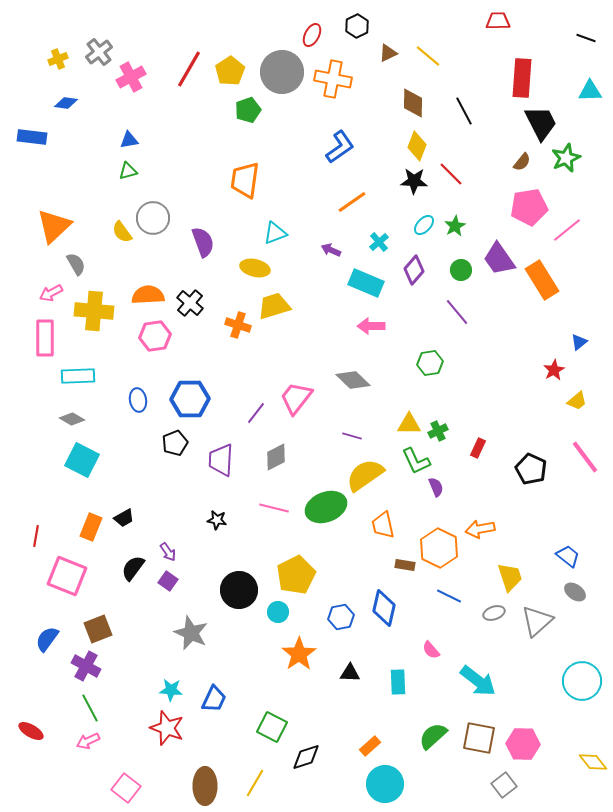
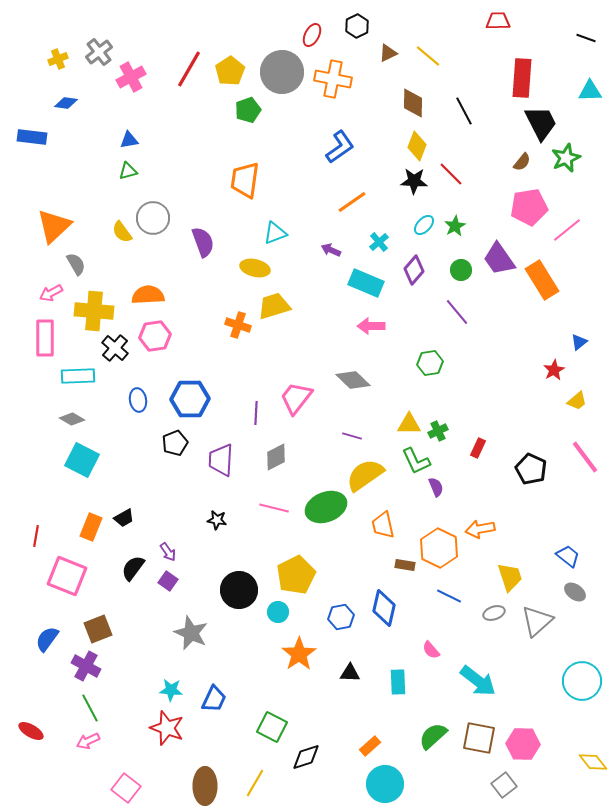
black cross at (190, 303): moved 75 px left, 45 px down
purple line at (256, 413): rotated 35 degrees counterclockwise
